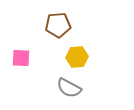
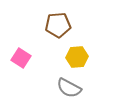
pink square: rotated 30 degrees clockwise
